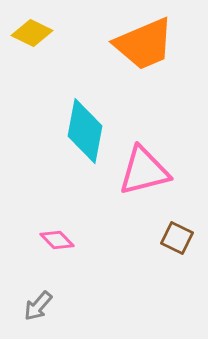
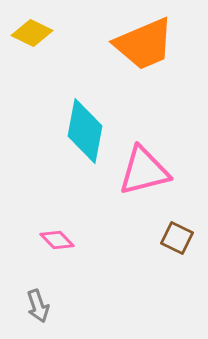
gray arrow: rotated 60 degrees counterclockwise
